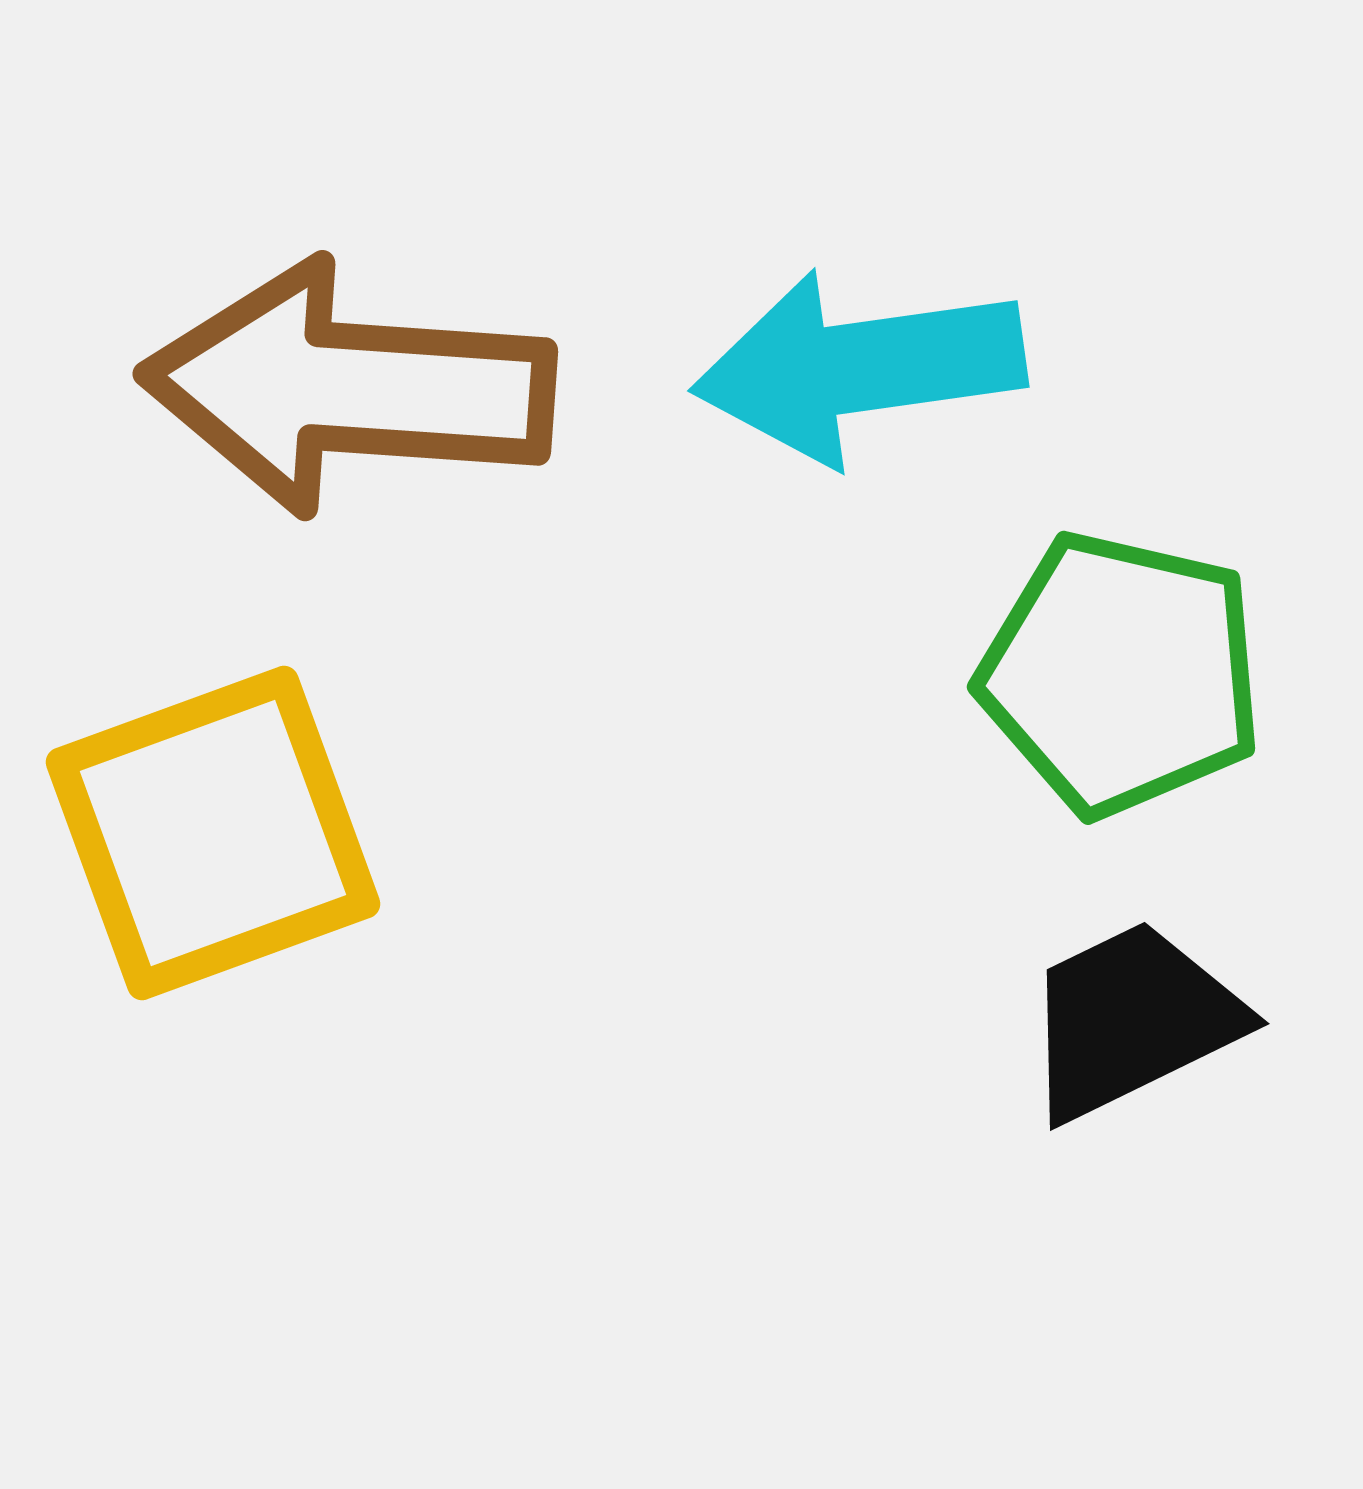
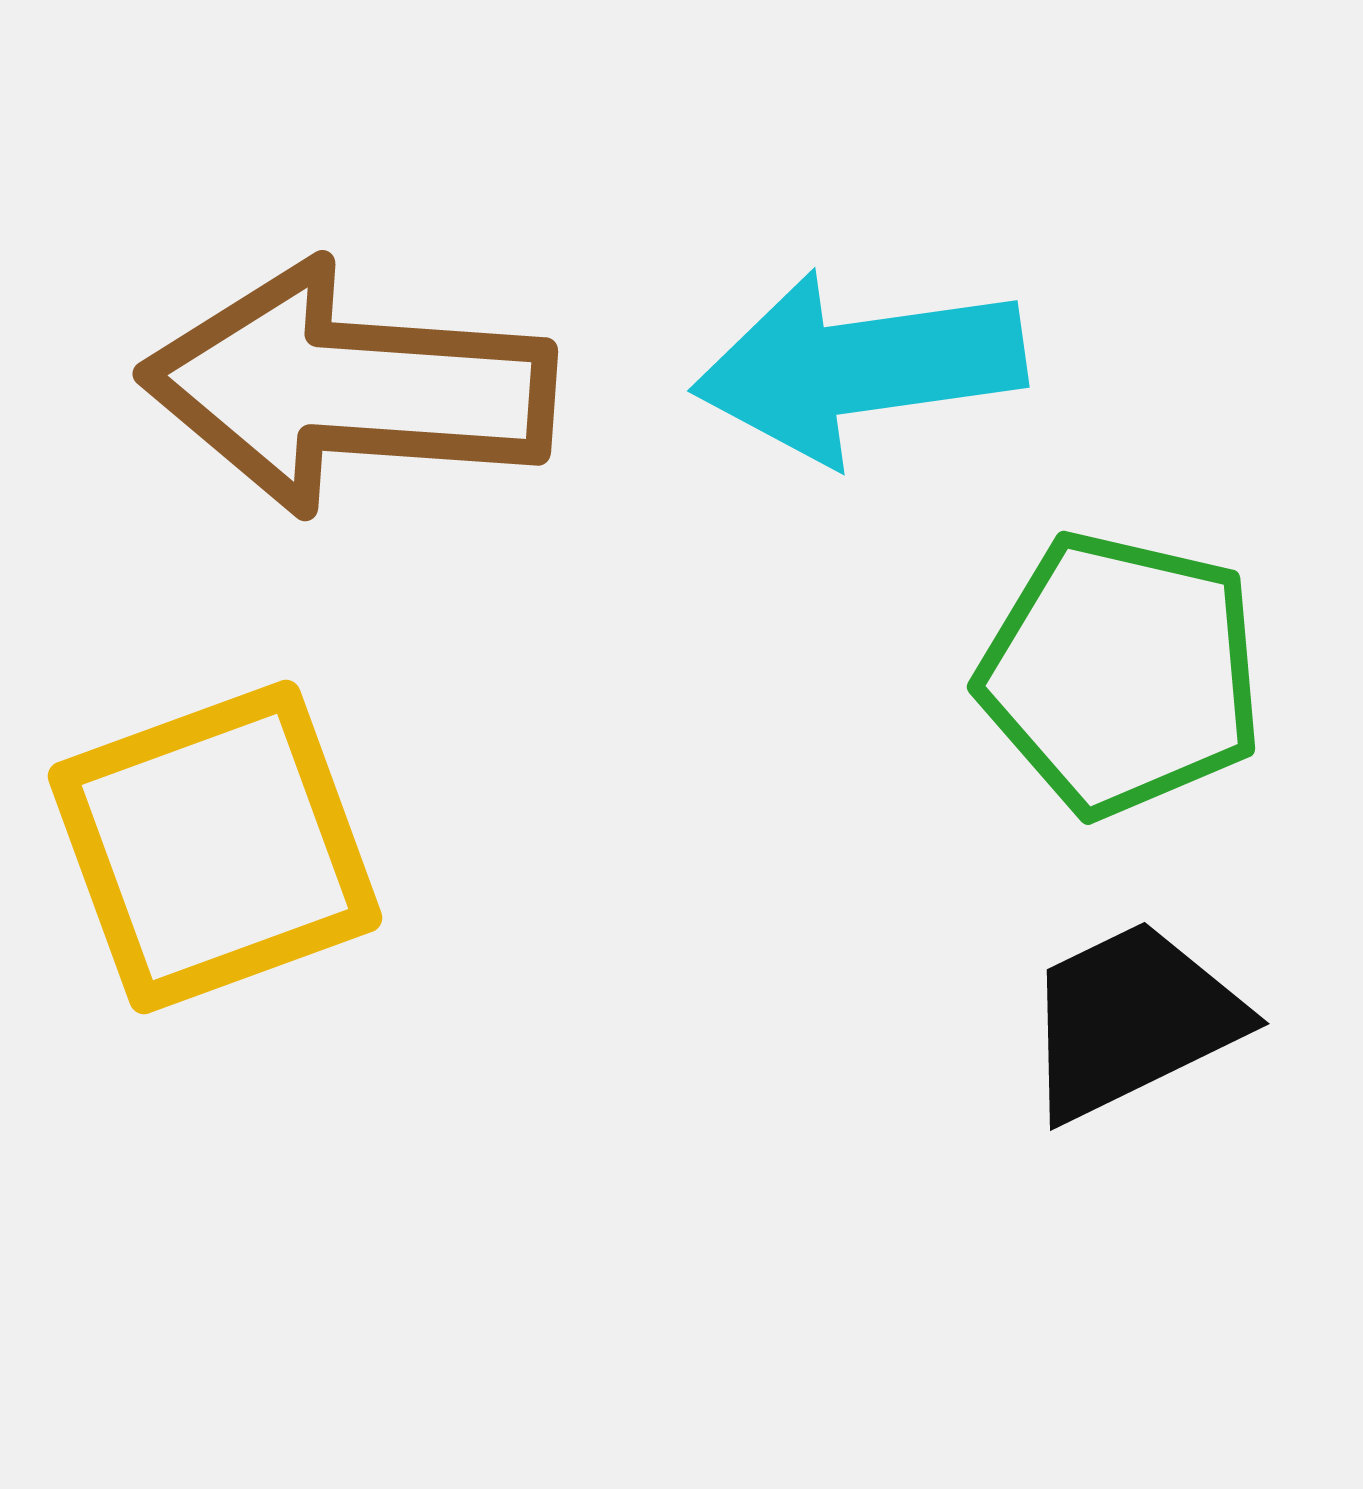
yellow square: moved 2 px right, 14 px down
